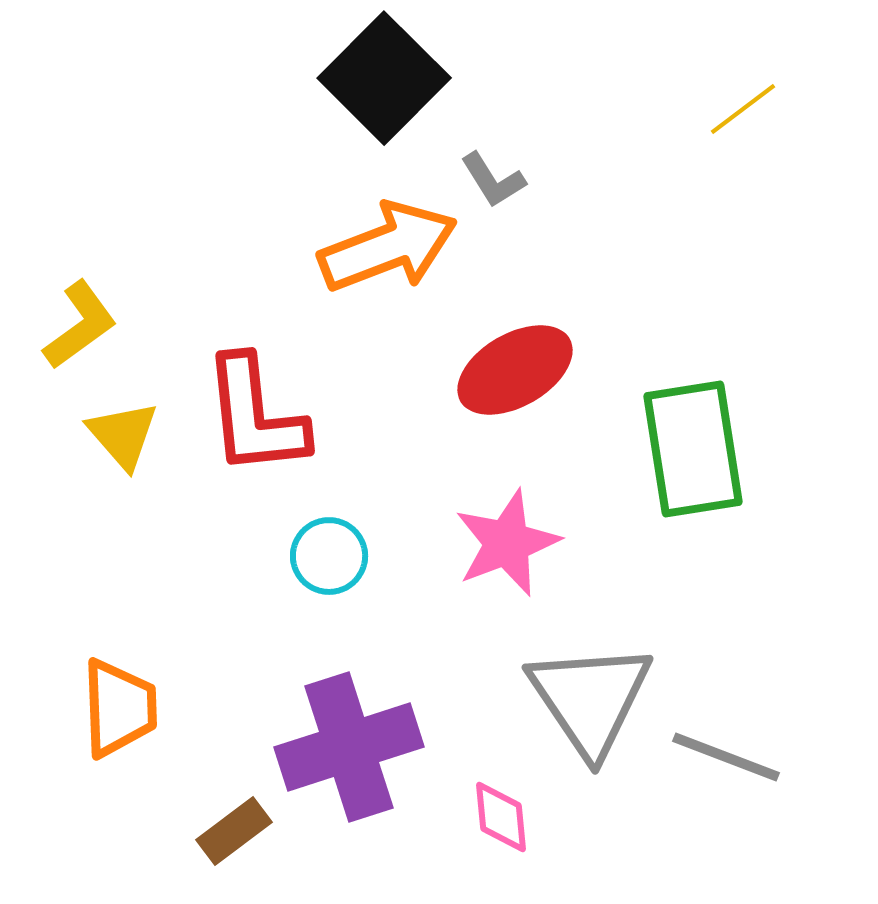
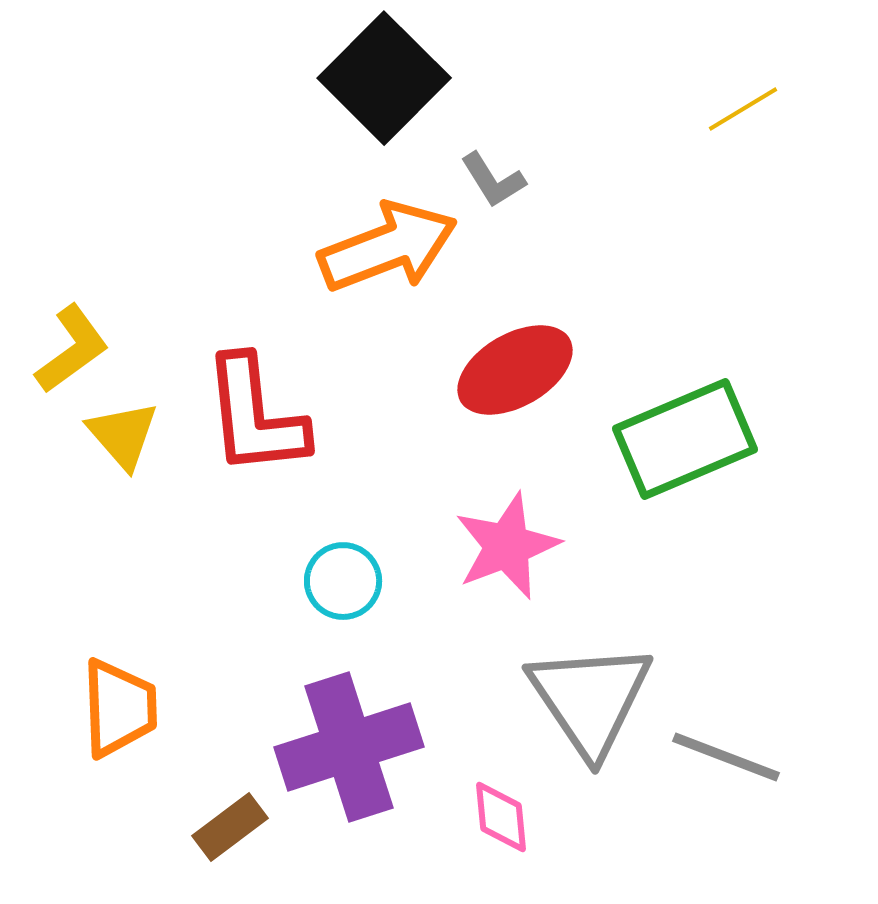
yellow line: rotated 6 degrees clockwise
yellow L-shape: moved 8 px left, 24 px down
green rectangle: moved 8 px left, 10 px up; rotated 76 degrees clockwise
pink star: moved 3 px down
cyan circle: moved 14 px right, 25 px down
brown rectangle: moved 4 px left, 4 px up
